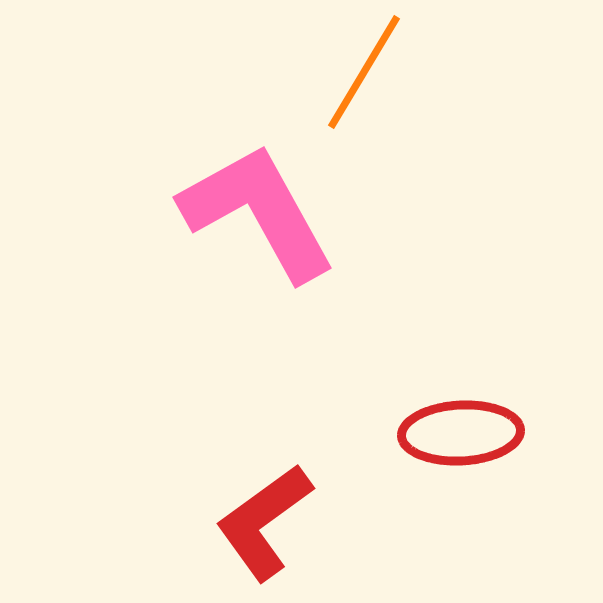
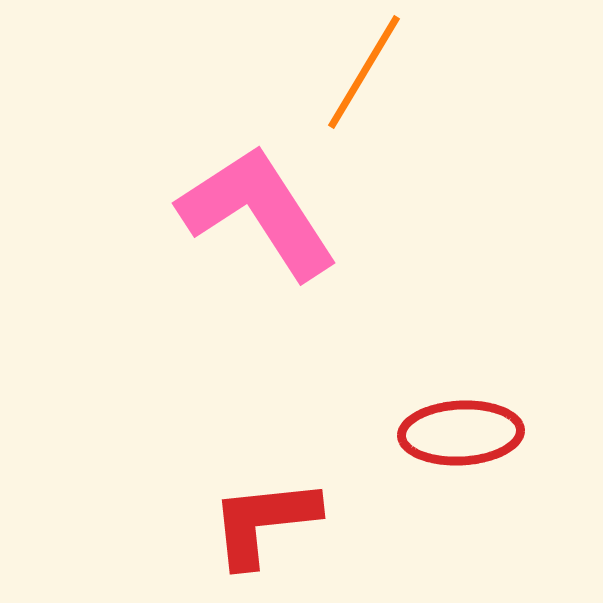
pink L-shape: rotated 4 degrees counterclockwise
red L-shape: rotated 30 degrees clockwise
